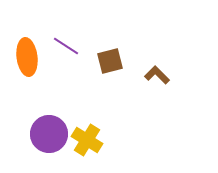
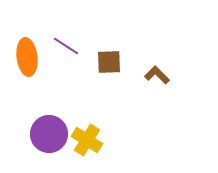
brown square: moved 1 px left, 1 px down; rotated 12 degrees clockwise
